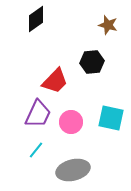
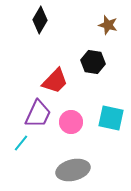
black diamond: moved 4 px right, 1 px down; rotated 24 degrees counterclockwise
black hexagon: moved 1 px right; rotated 15 degrees clockwise
cyan line: moved 15 px left, 7 px up
